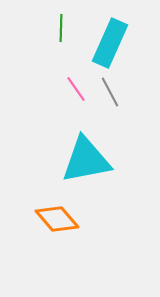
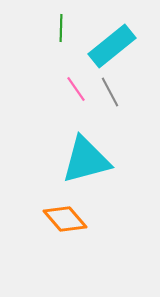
cyan rectangle: moved 2 px right, 3 px down; rotated 27 degrees clockwise
cyan triangle: rotated 4 degrees counterclockwise
orange diamond: moved 8 px right
